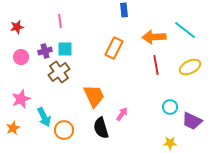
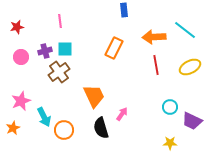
pink star: moved 2 px down
